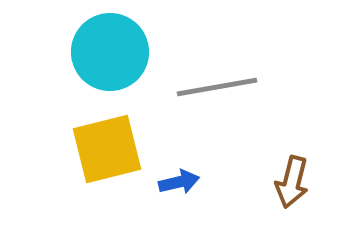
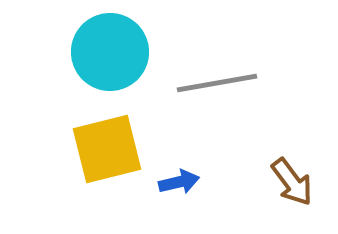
gray line: moved 4 px up
brown arrow: rotated 51 degrees counterclockwise
